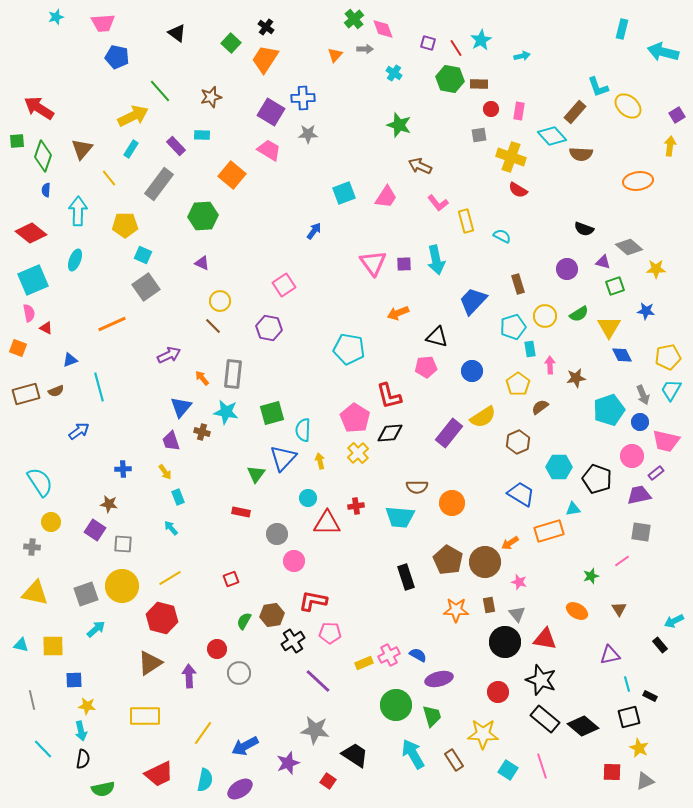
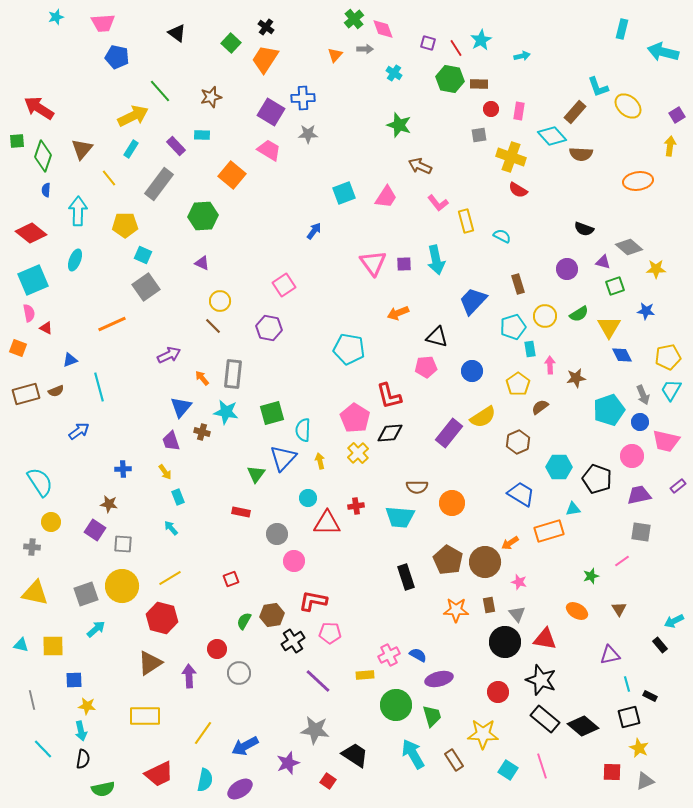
purple rectangle at (656, 473): moved 22 px right, 13 px down
yellow rectangle at (364, 663): moved 1 px right, 12 px down; rotated 18 degrees clockwise
